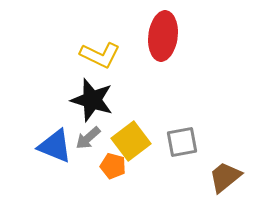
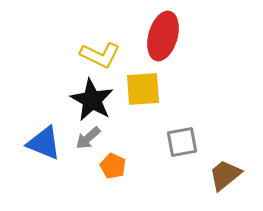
red ellipse: rotated 9 degrees clockwise
black star: rotated 12 degrees clockwise
yellow square: moved 12 px right, 52 px up; rotated 33 degrees clockwise
blue triangle: moved 11 px left, 3 px up
orange pentagon: rotated 10 degrees clockwise
brown trapezoid: moved 2 px up
